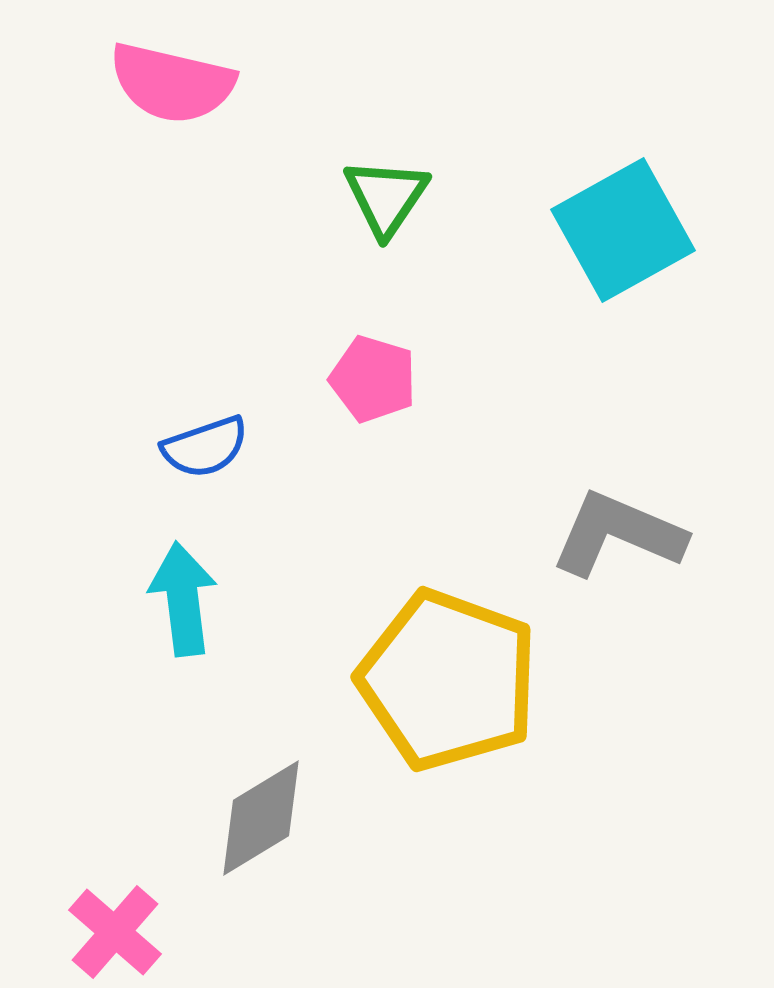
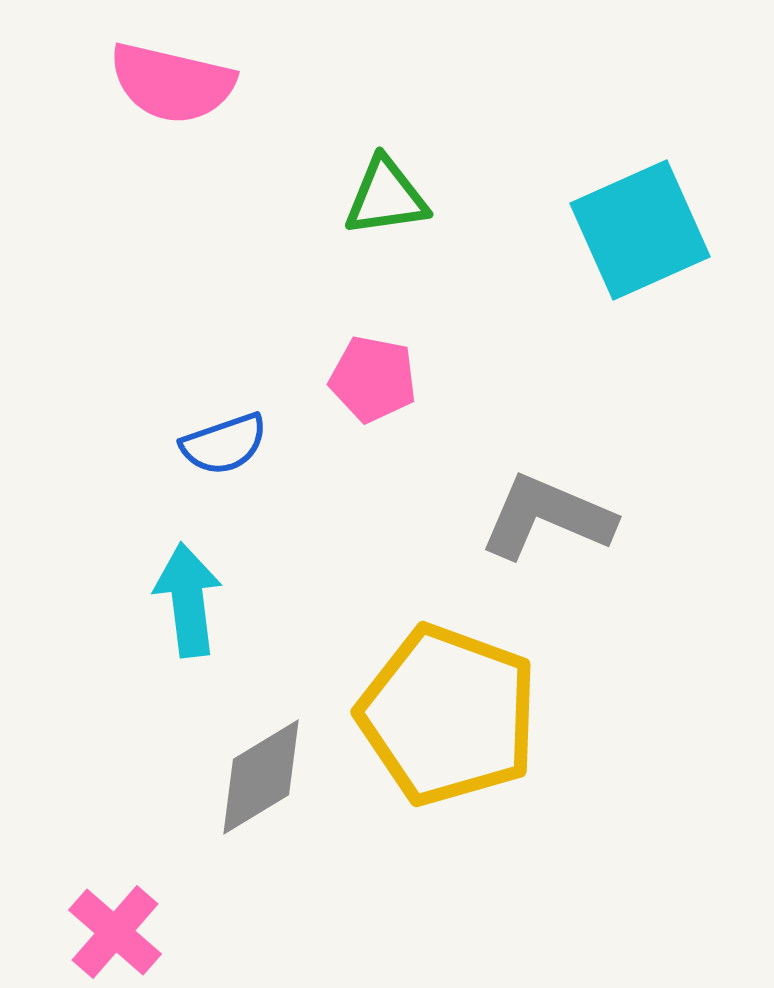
green triangle: rotated 48 degrees clockwise
cyan square: moved 17 px right; rotated 5 degrees clockwise
pink pentagon: rotated 6 degrees counterclockwise
blue semicircle: moved 19 px right, 3 px up
gray L-shape: moved 71 px left, 17 px up
cyan arrow: moved 5 px right, 1 px down
yellow pentagon: moved 35 px down
gray diamond: moved 41 px up
